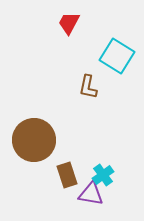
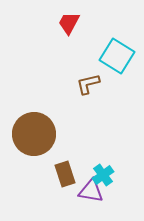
brown L-shape: moved 3 px up; rotated 65 degrees clockwise
brown circle: moved 6 px up
brown rectangle: moved 2 px left, 1 px up
purple triangle: moved 3 px up
